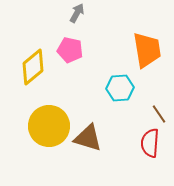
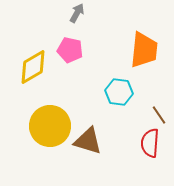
orange trapezoid: moved 3 px left; rotated 15 degrees clockwise
yellow diamond: rotated 9 degrees clockwise
cyan hexagon: moved 1 px left, 4 px down; rotated 12 degrees clockwise
brown line: moved 1 px down
yellow circle: moved 1 px right
brown triangle: moved 3 px down
